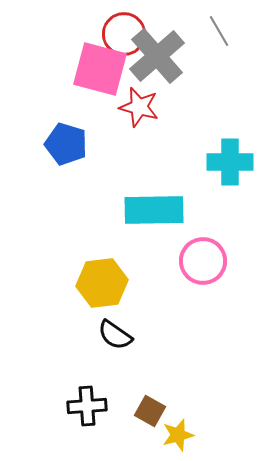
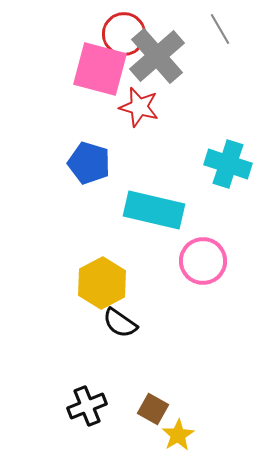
gray line: moved 1 px right, 2 px up
blue pentagon: moved 23 px right, 19 px down
cyan cross: moved 2 px left, 2 px down; rotated 18 degrees clockwise
cyan rectangle: rotated 14 degrees clockwise
yellow hexagon: rotated 21 degrees counterclockwise
black semicircle: moved 5 px right, 12 px up
black cross: rotated 18 degrees counterclockwise
brown square: moved 3 px right, 2 px up
yellow star: rotated 16 degrees counterclockwise
